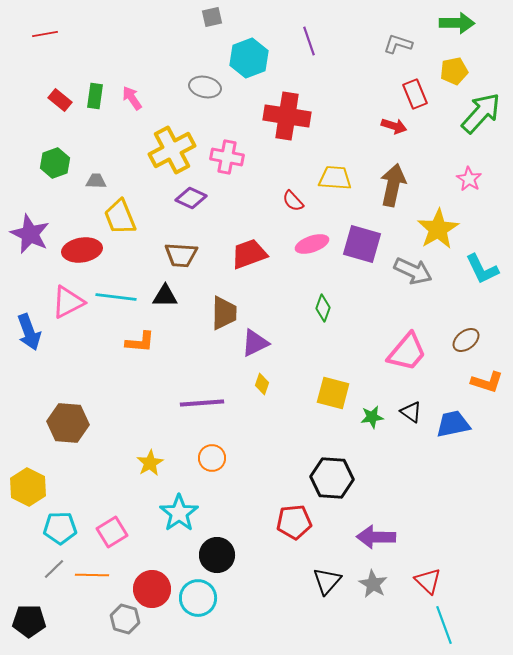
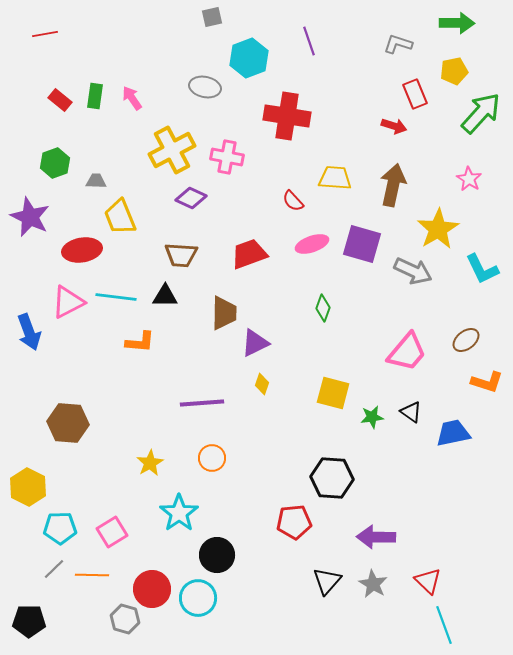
purple star at (30, 234): moved 17 px up
blue trapezoid at (453, 424): moved 9 px down
